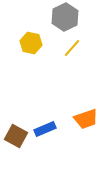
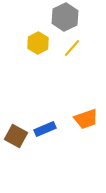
yellow hexagon: moved 7 px right; rotated 20 degrees clockwise
